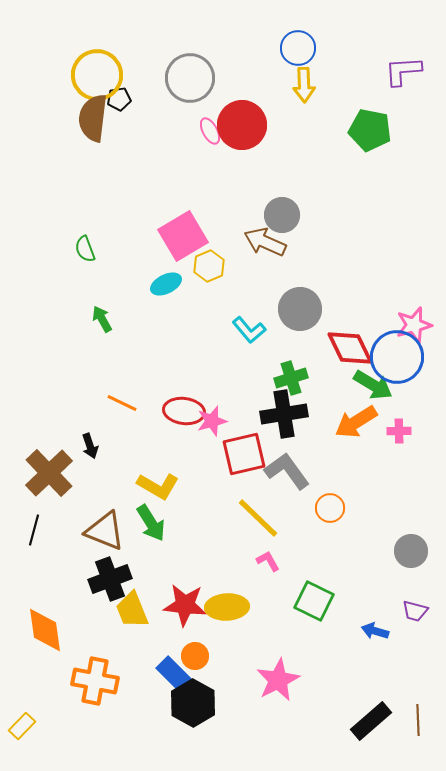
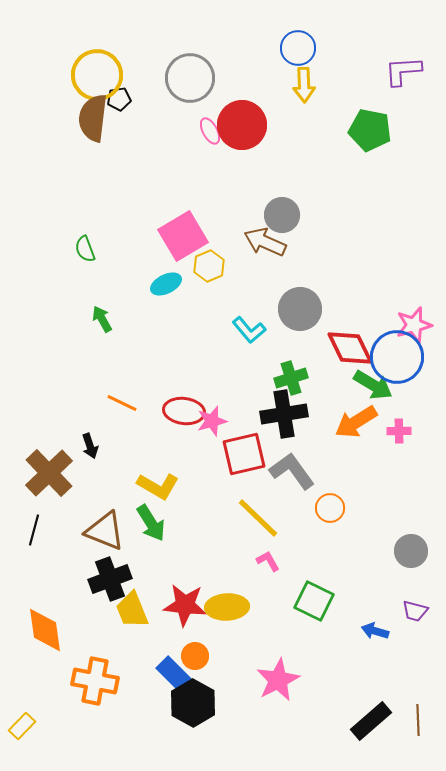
gray L-shape at (287, 471): moved 5 px right
